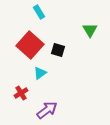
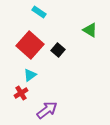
cyan rectangle: rotated 24 degrees counterclockwise
green triangle: rotated 28 degrees counterclockwise
black square: rotated 24 degrees clockwise
cyan triangle: moved 10 px left, 2 px down
